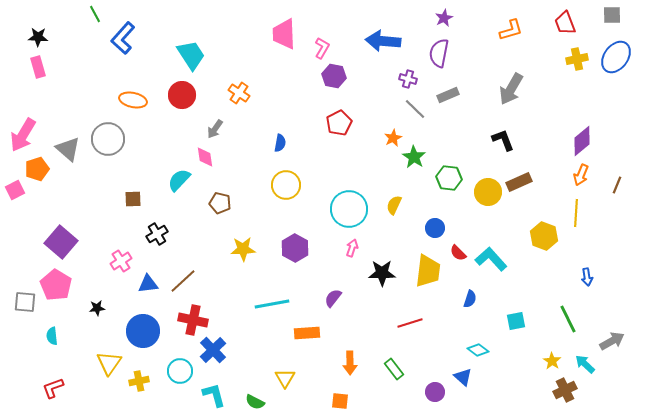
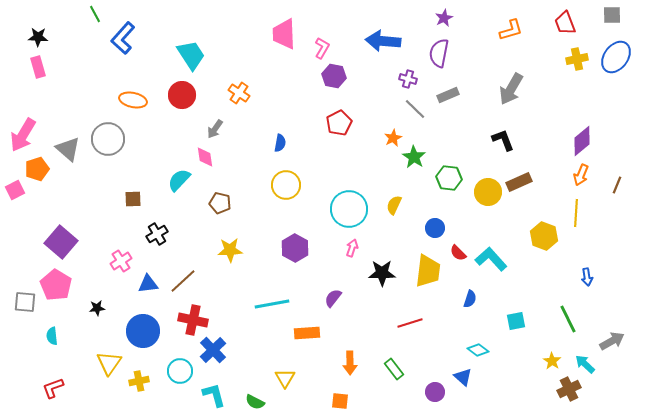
yellow star at (243, 249): moved 13 px left, 1 px down
brown cross at (565, 390): moved 4 px right, 1 px up
